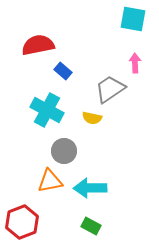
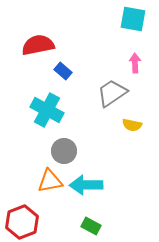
gray trapezoid: moved 2 px right, 4 px down
yellow semicircle: moved 40 px right, 7 px down
cyan arrow: moved 4 px left, 3 px up
